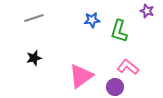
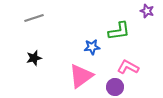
blue star: moved 27 px down
green L-shape: rotated 115 degrees counterclockwise
pink L-shape: rotated 10 degrees counterclockwise
